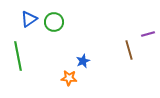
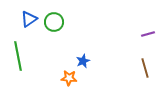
brown line: moved 16 px right, 18 px down
